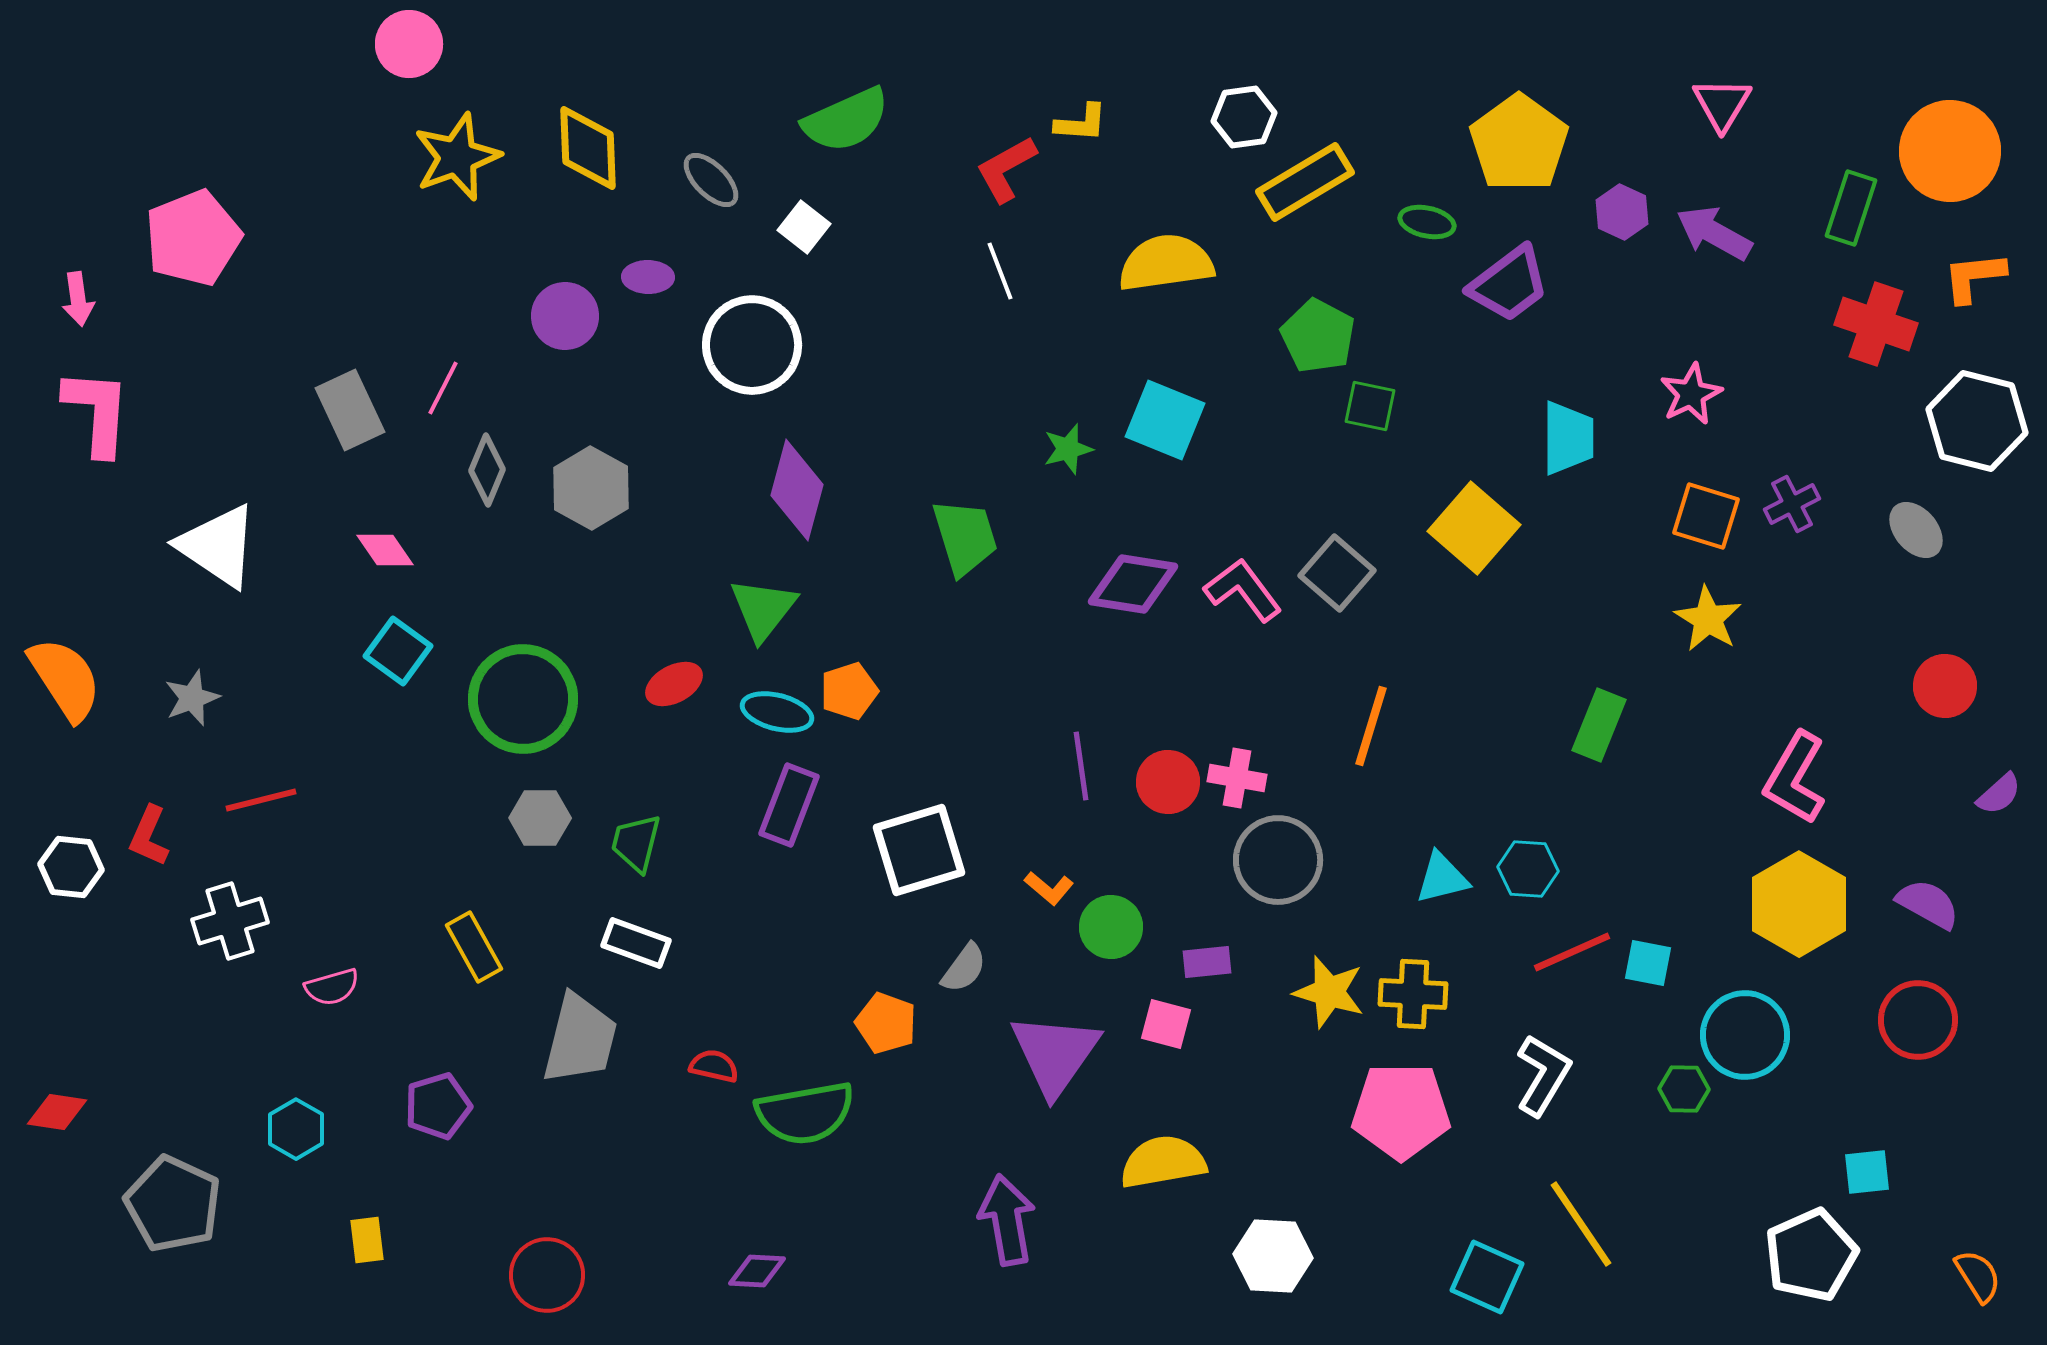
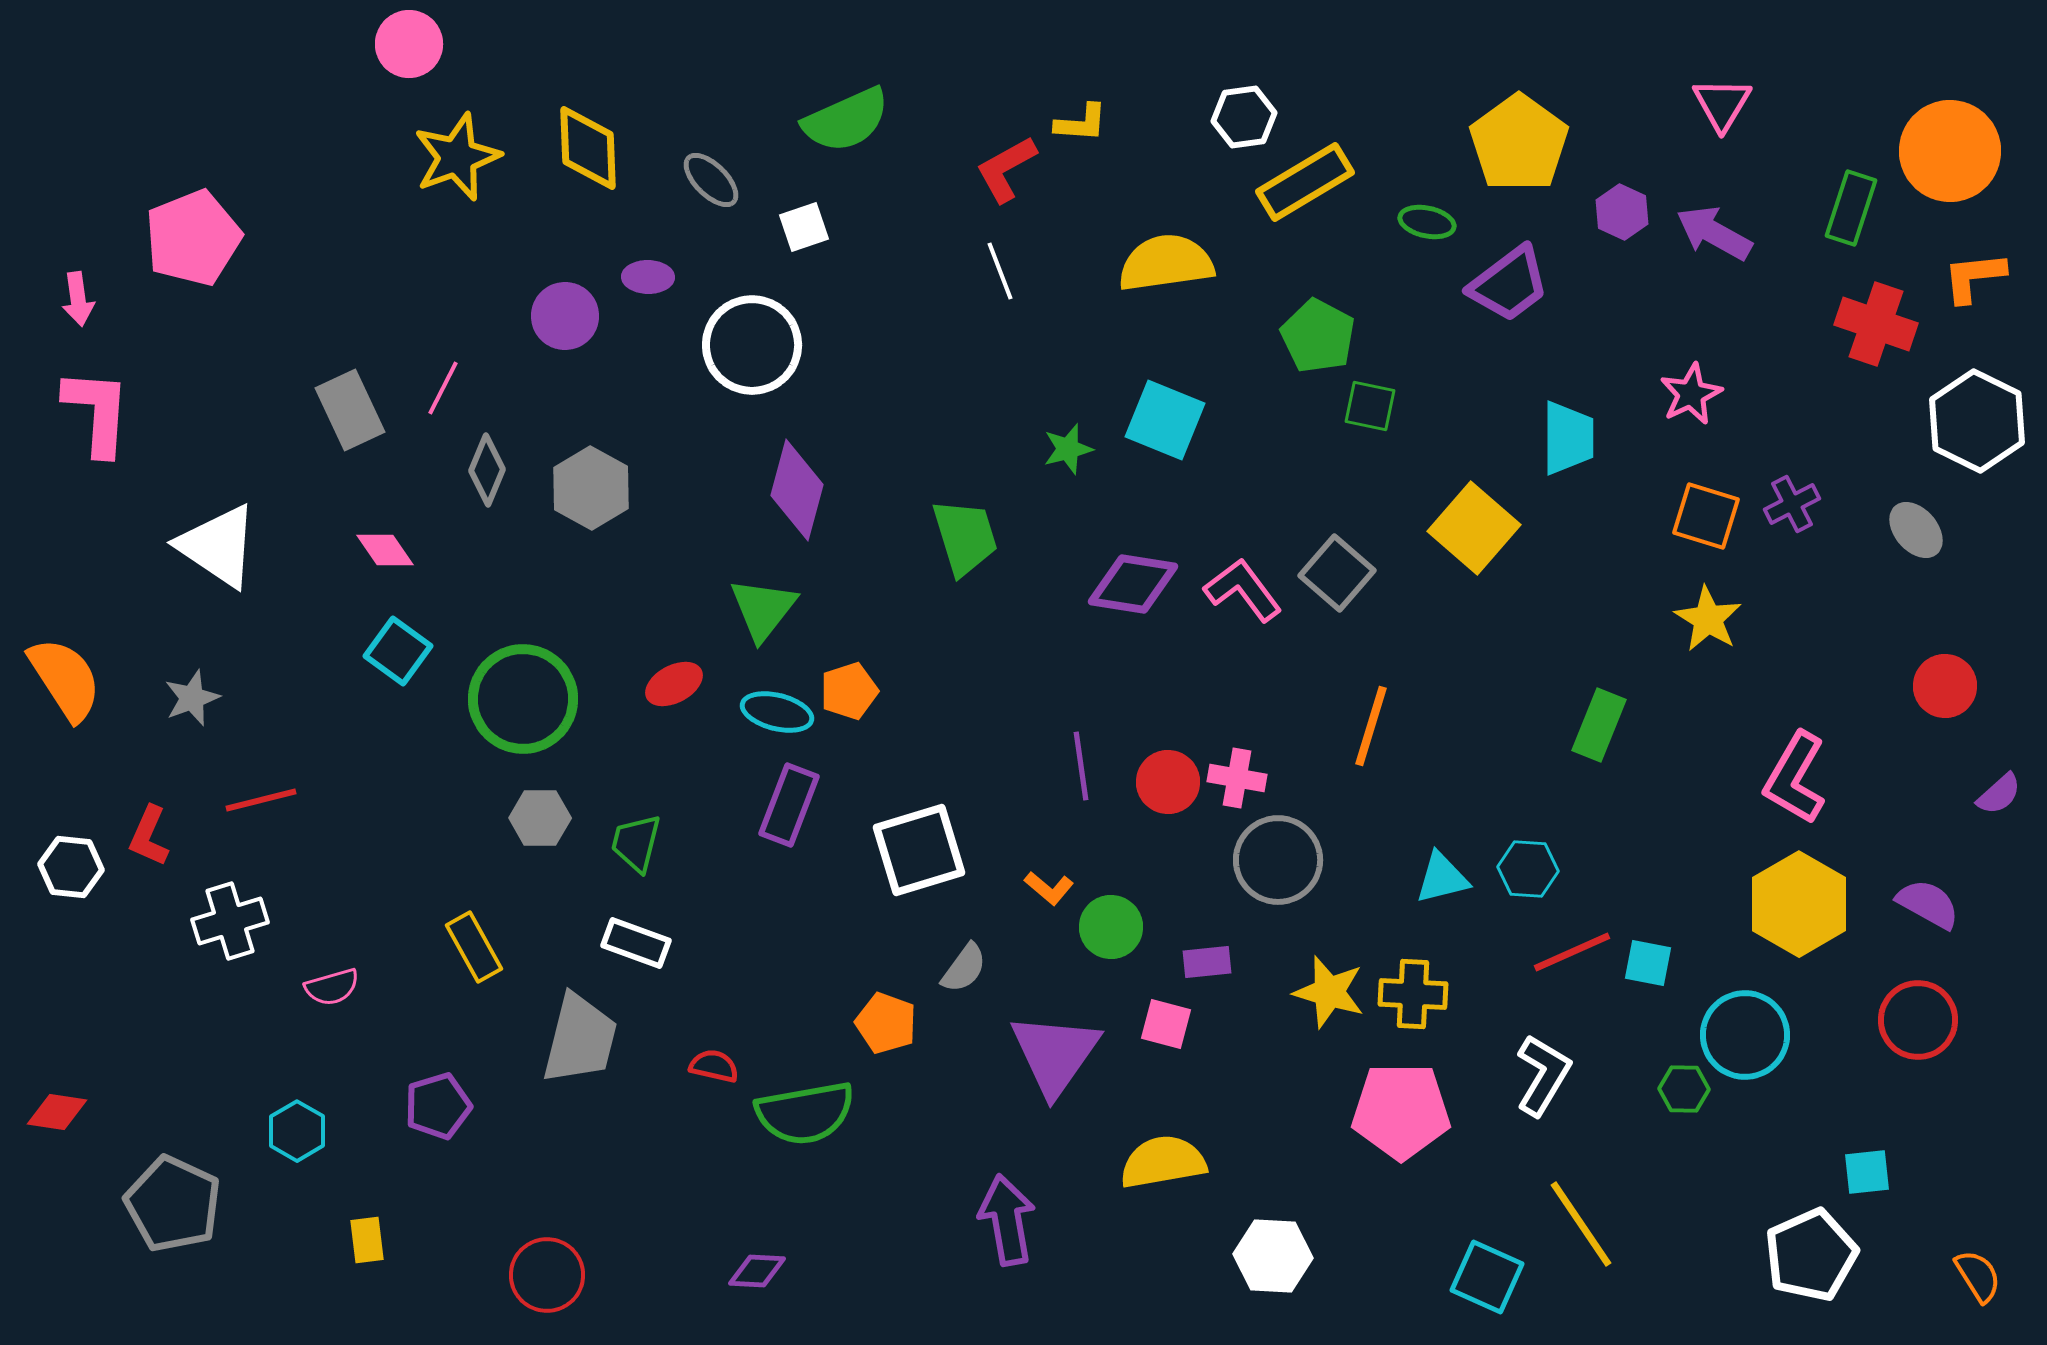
white square at (804, 227): rotated 33 degrees clockwise
white hexagon at (1977, 421): rotated 12 degrees clockwise
cyan hexagon at (296, 1129): moved 1 px right, 2 px down
